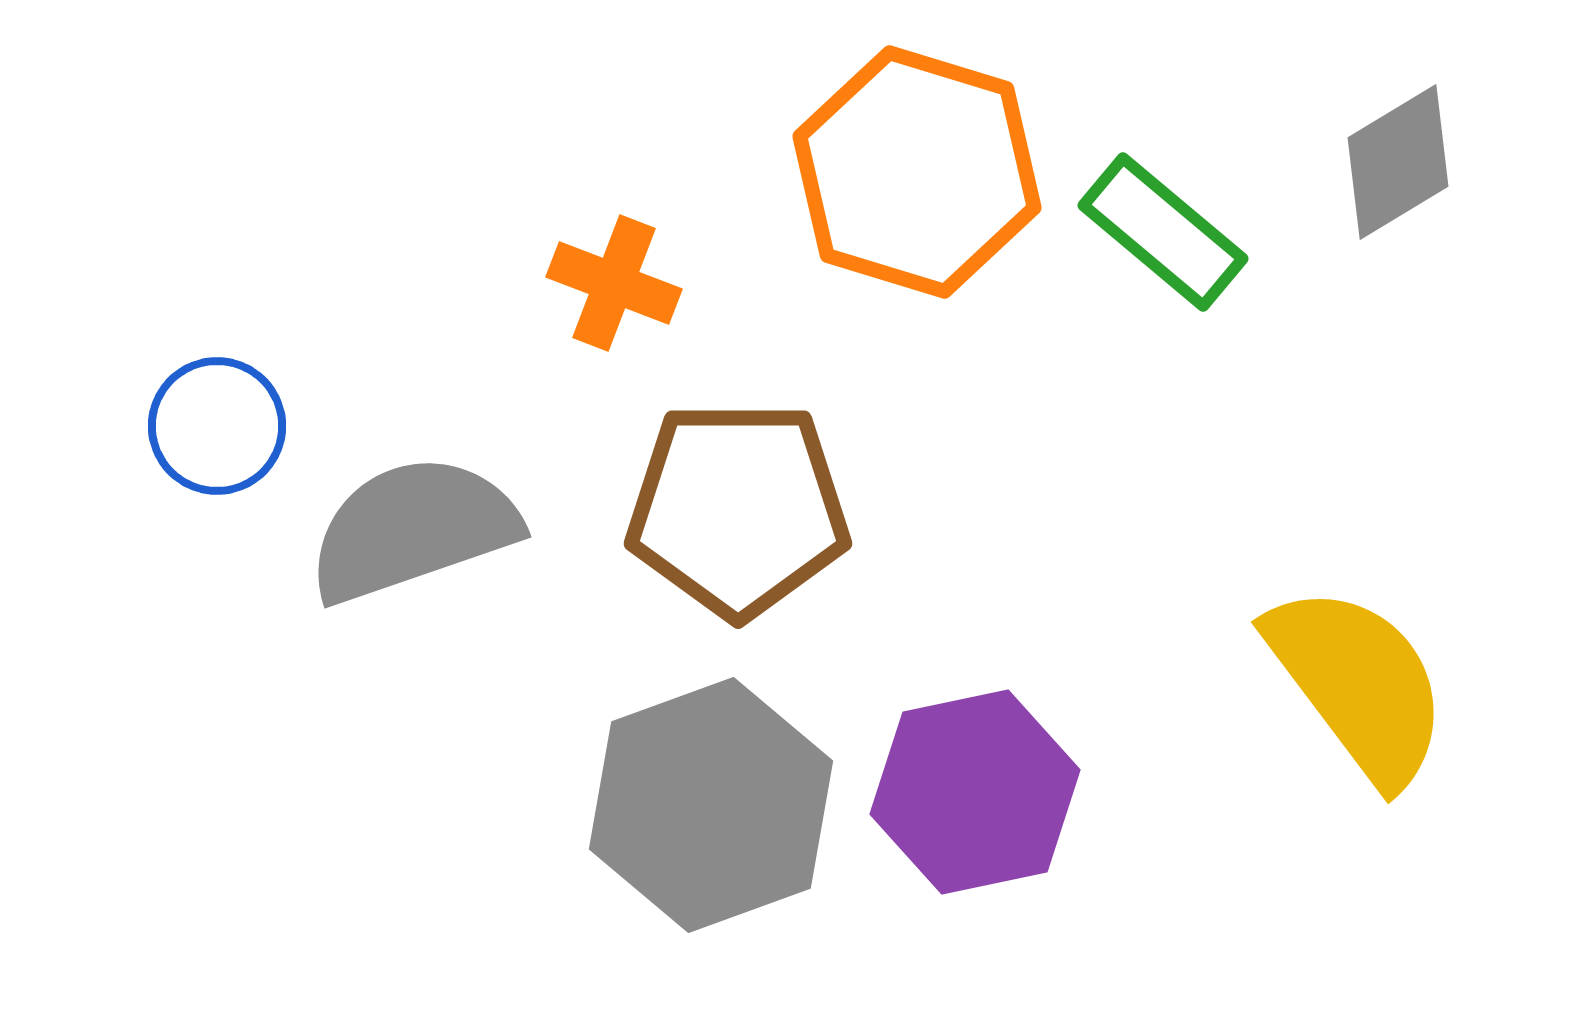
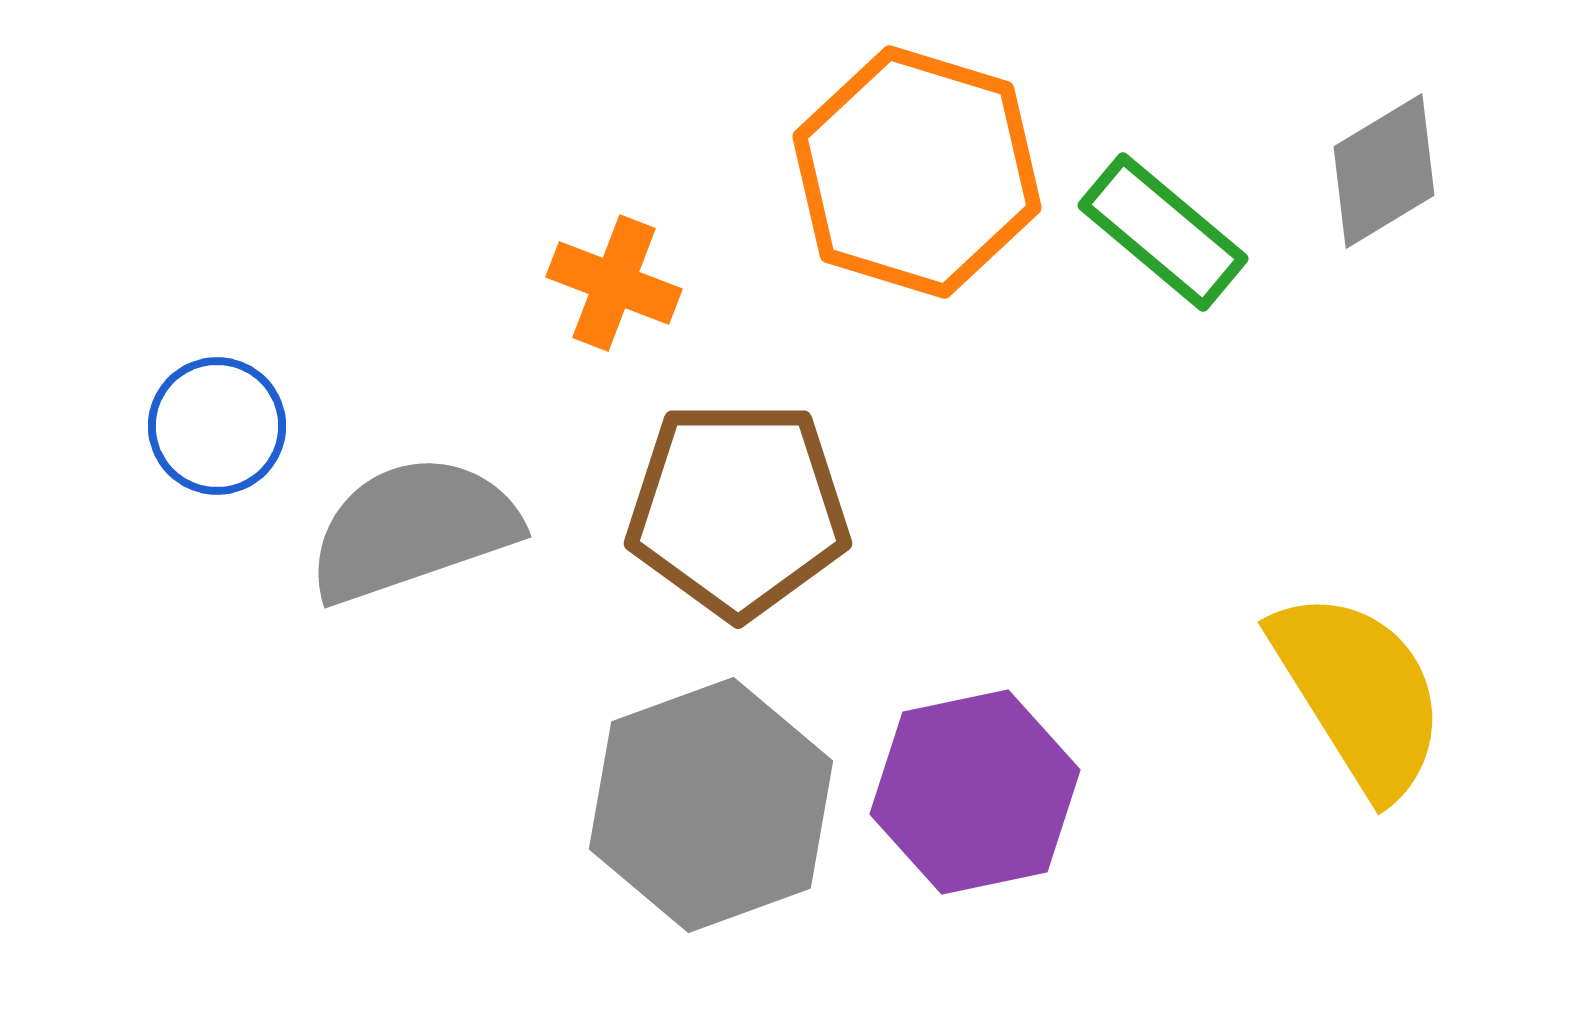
gray diamond: moved 14 px left, 9 px down
yellow semicircle: moved 1 px right, 9 px down; rotated 5 degrees clockwise
